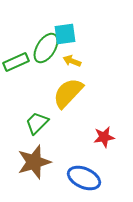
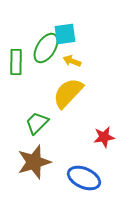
green rectangle: rotated 65 degrees counterclockwise
